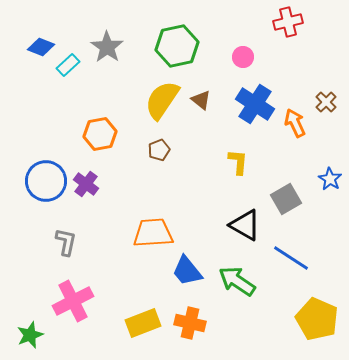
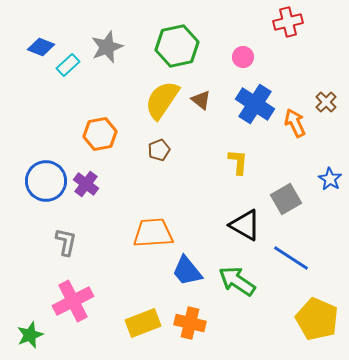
gray star: rotated 16 degrees clockwise
